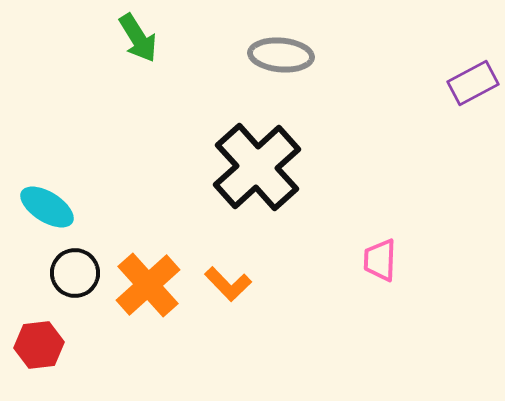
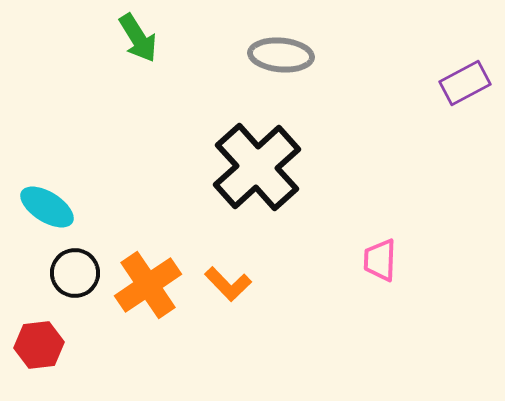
purple rectangle: moved 8 px left
orange cross: rotated 8 degrees clockwise
